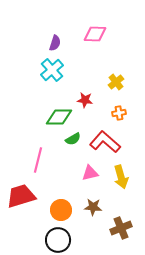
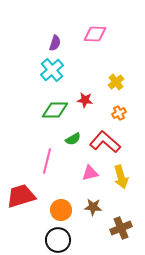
orange cross: rotated 16 degrees counterclockwise
green diamond: moved 4 px left, 7 px up
pink line: moved 9 px right, 1 px down
